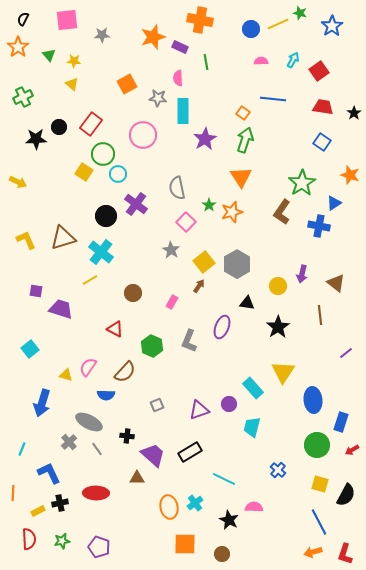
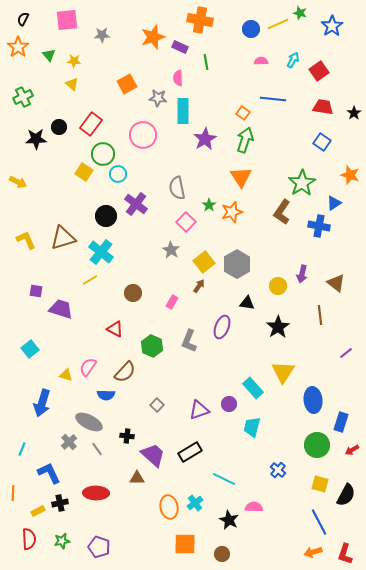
gray square at (157, 405): rotated 24 degrees counterclockwise
